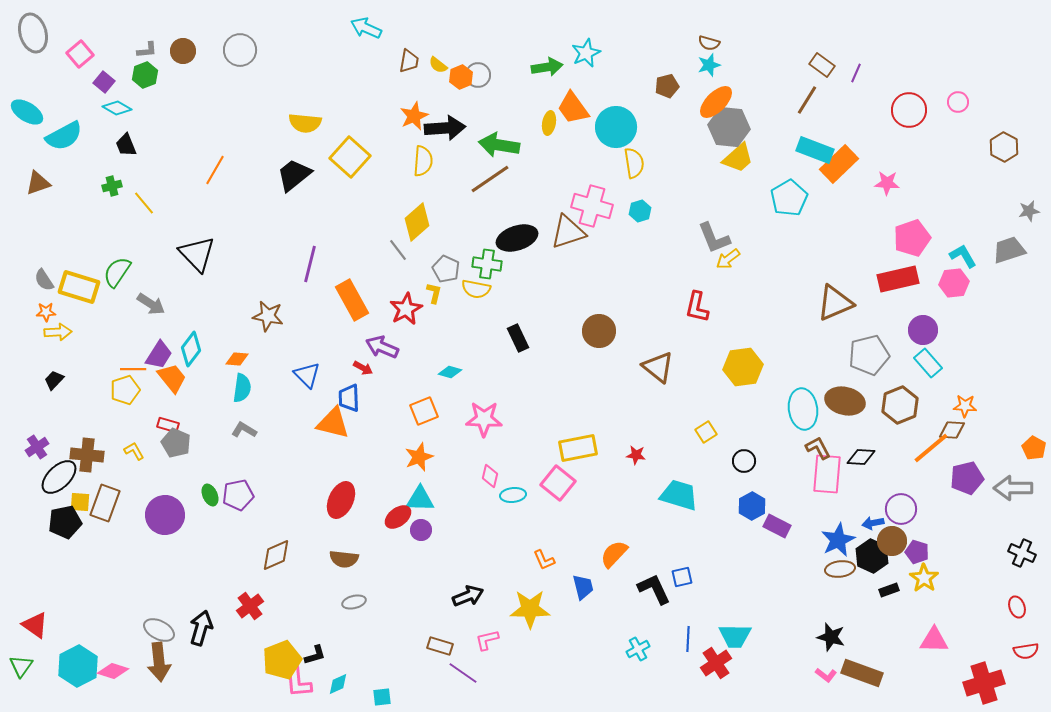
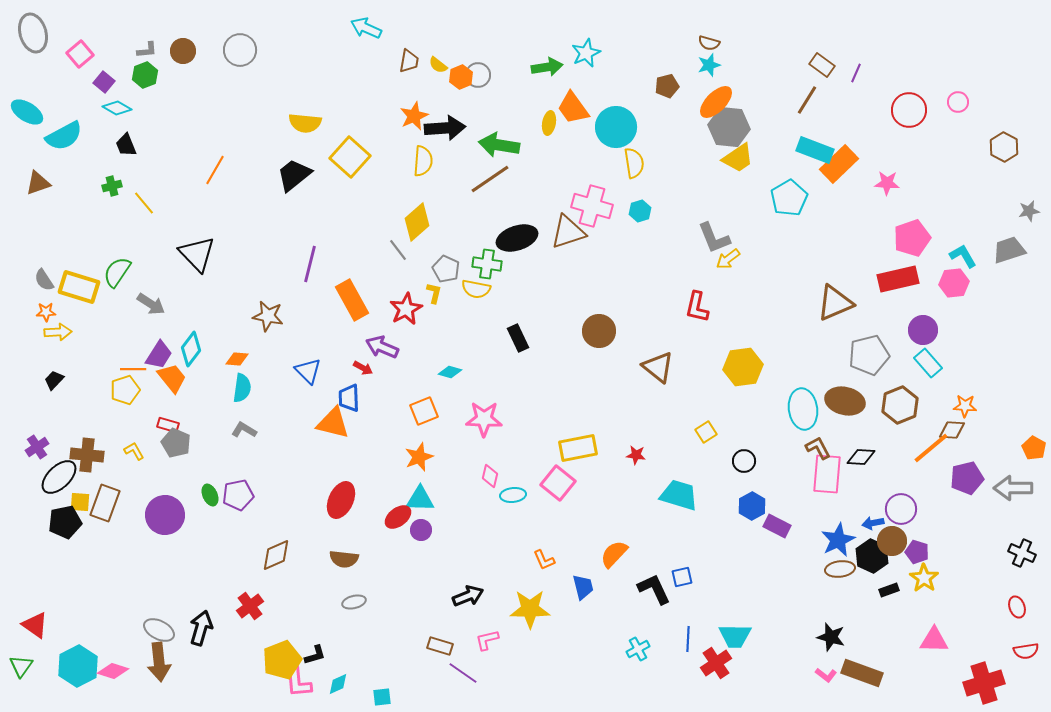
yellow trapezoid at (738, 158): rotated 8 degrees clockwise
blue triangle at (307, 375): moved 1 px right, 4 px up
